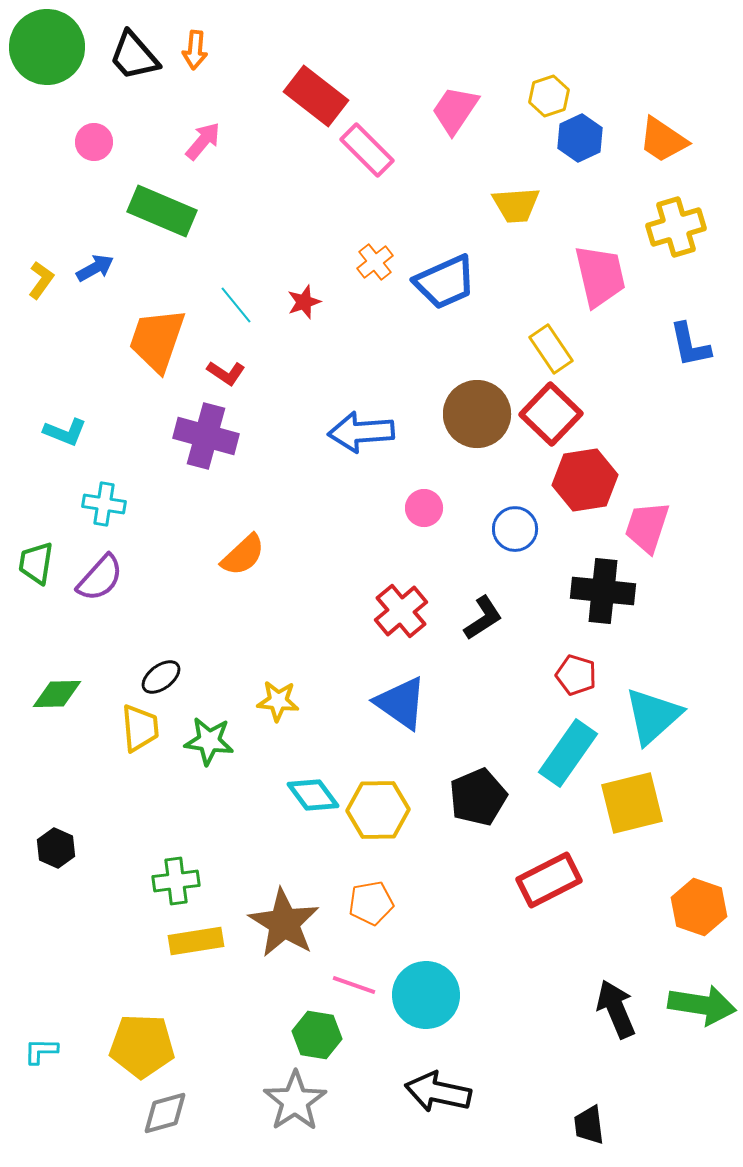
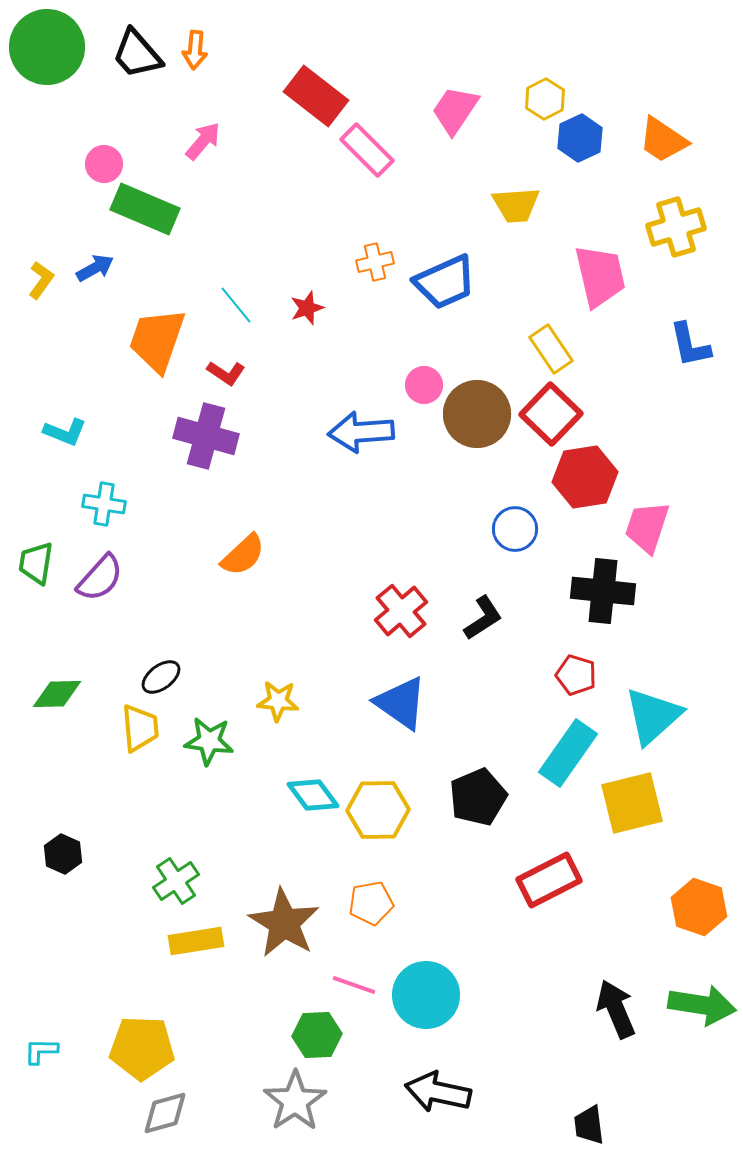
black trapezoid at (134, 56): moved 3 px right, 2 px up
yellow hexagon at (549, 96): moved 4 px left, 3 px down; rotated 9 degrees counterclockwise
pink circle at (94, 142): moved 10 px right, 22 px down
green rectangle at (162, 211): moved 17 px left, 2 px up
orange cross at (375, 262): rotated 24 degrees clockwise
red star at (304, 302): moved 3 px right, 6 px down
red hexagon at (585, 480): moved 3 px up
pink circle at (424, 508): moved 123 px up
black hexagon at (56, 848): moved 7 px right, 6 px down
green cross at (176, 881): rotated 27 degrees counterclockwise
green hexagon at (317, 1035): rotated 12 degrees counterclockwise
yellow pentagon at (142, 1046): moved 2 px down
